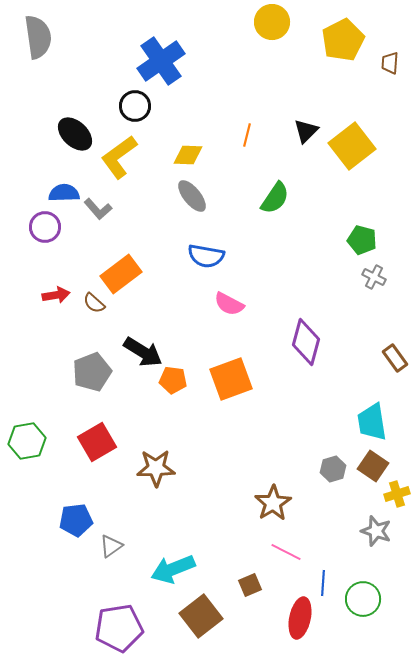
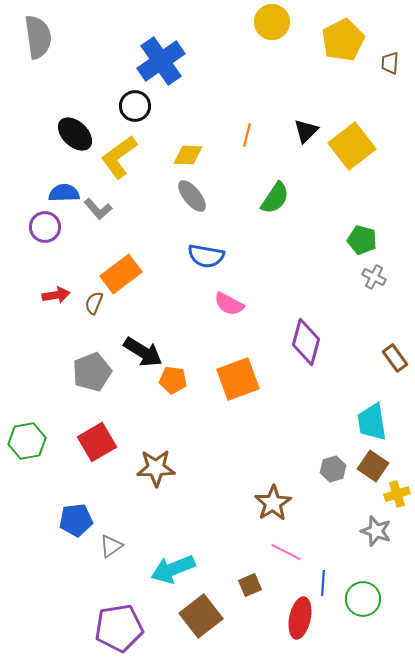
brown semicircle at (94, 303): rotated 70 degrees clockwise
orange square at (231, 379): moved 7 px right
